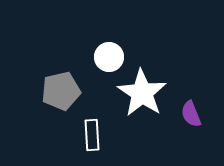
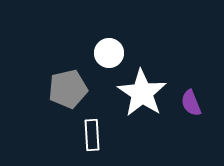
white circle: moved 4 px up
gray pentagon: moved 7 px right, 2 px up
purple semicircle: moved 11 px up
